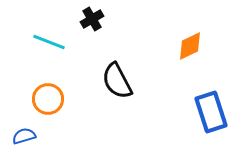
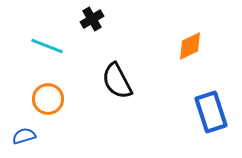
cyan line: moved 2 px left, 4 px down
